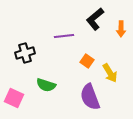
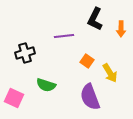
black L-shape: rotated 25 degrees counterclockwise
